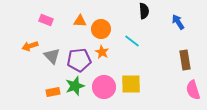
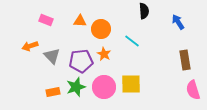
orange star: moved 2 px right, 2 px down
purple pentagon: moved 2 px right, 1 px down
green star: moved 1 px right, 1 px down
